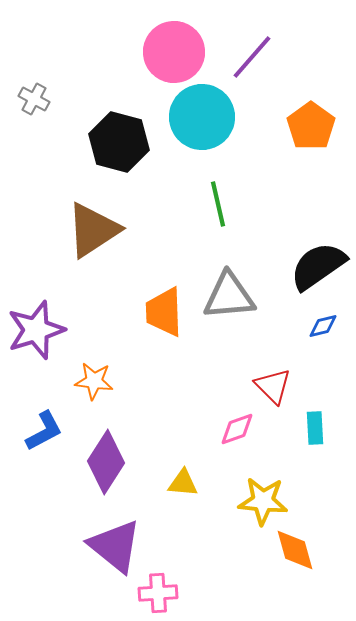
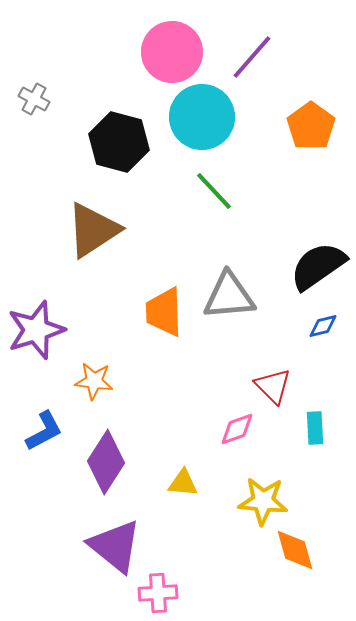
pink circle: moved 2 px left
green line: moved 4 px left, 13 px up; rotated 30 degrees counterclockwise
